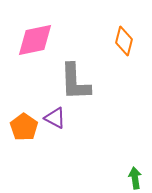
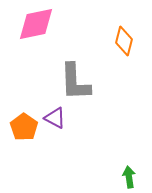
pink diamond: moved 1 px right, 16 px up
green arrow: moved 6 px left, 1 px up
